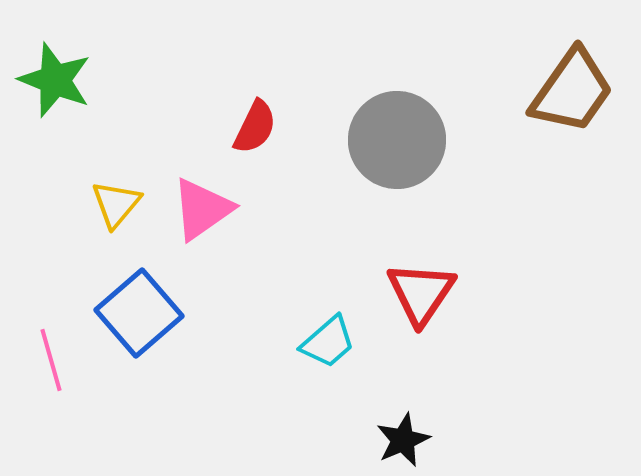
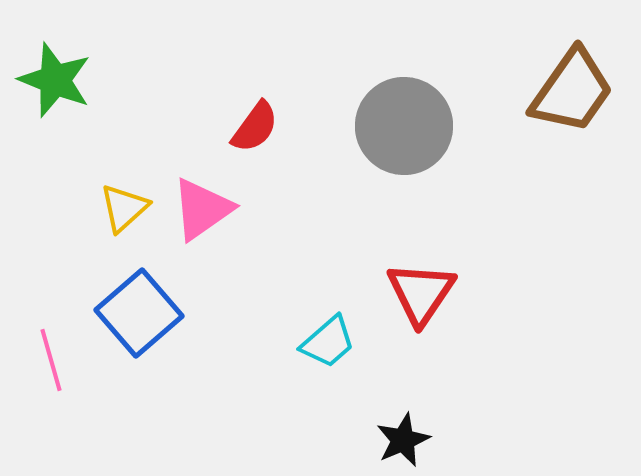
red semicircle: rotated 10 degrees clockwise
gray circle: moved 7 px right, 14 px up
yellow triangle: moved 8 px right, 4 px down; rotated 8 degrees clockwise
